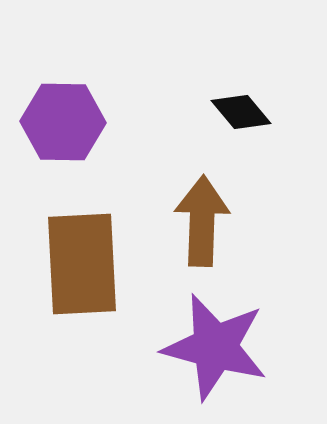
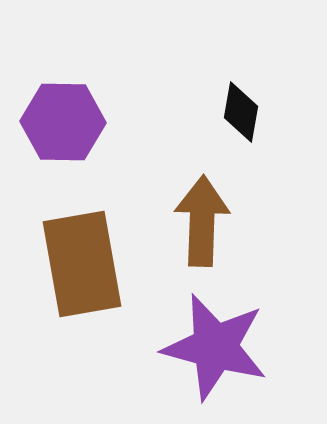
black diamond: rotated 50 degrees clockwise
brown rectangle: rotated 7 degrees counterclockwise
